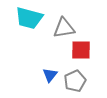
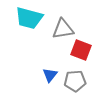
gray triangle: moved 1 px left, 1 px down
red square: rotated 20 degrees clockwise
gray pentagon: rotated 20 degrees clockwise
